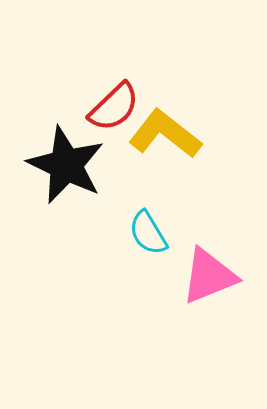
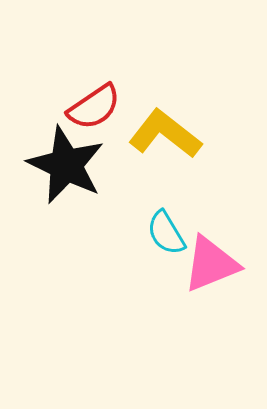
red semicircle: moved 20 px left; rotated 10 degrees clockwise
cyan semicircle: moved 18 px right
pink triangle: moved 2 px right, 12 px up
